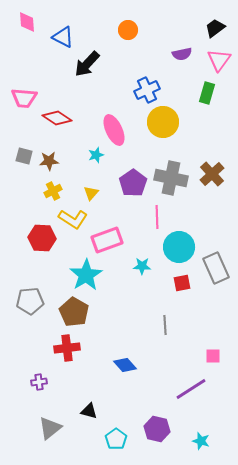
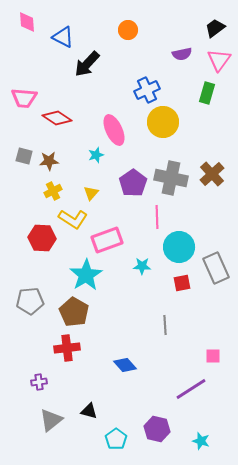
gray triangle at (50, 428): moved 1 px right, 8 px up
